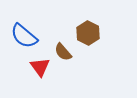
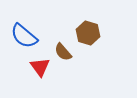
brown hexagon: rotated 10 degrees counterclockwise
